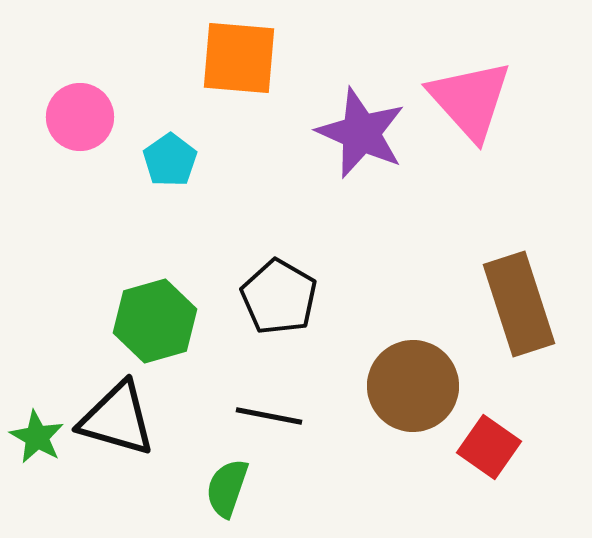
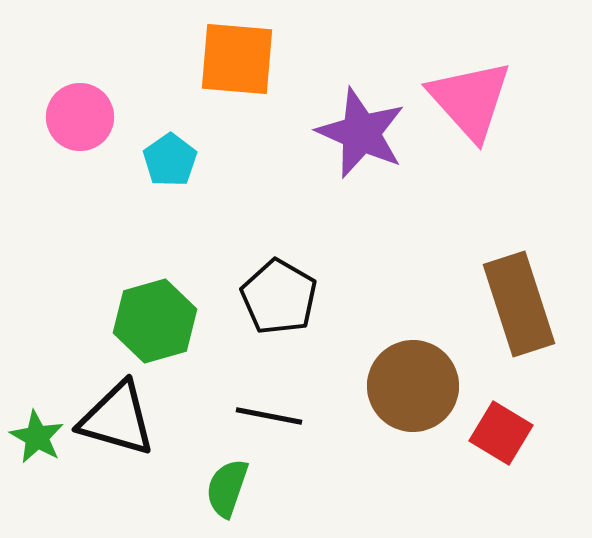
orange square: moved 2 px left, 1 px down
red square: moved 12 px right, 14 px up; rotated 4 degrees counterclockwise
